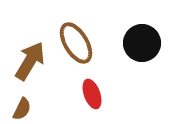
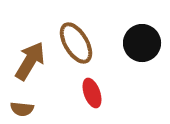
red ellipse: moved 1 px up
brown semicircle: rotated 70 degrees clockwise
